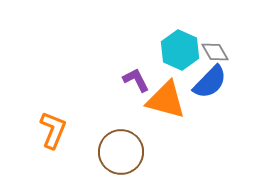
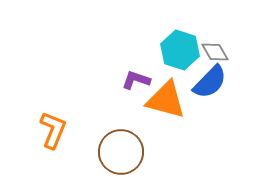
cyan hexagon: rotated 6 degrees counterclockwise
purple L-shape: rotated 44 degrees counterclockwise
